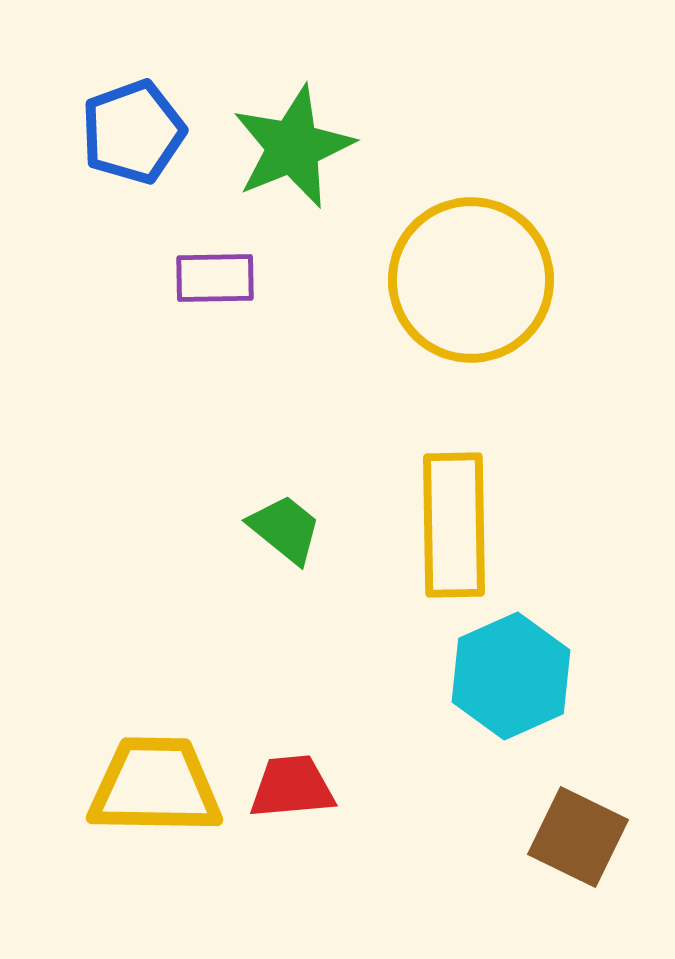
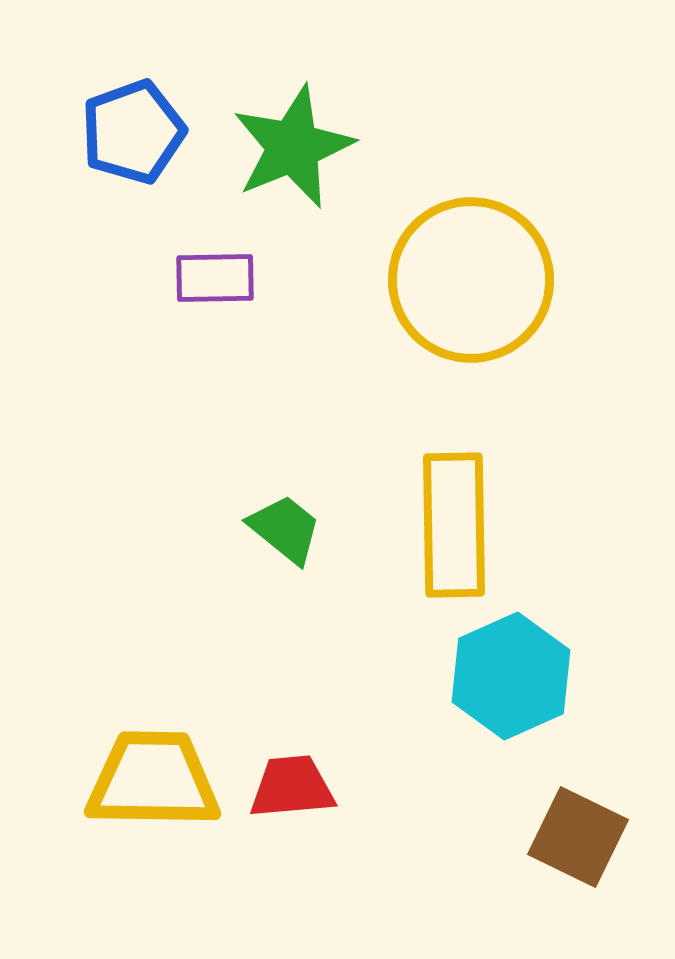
yellow trapezoid: moved 2 px left, 6 px up
